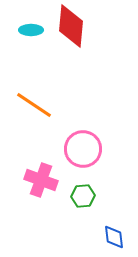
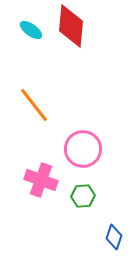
cyan ellipse: rotated 35 degrees clockwise
orange line: rotated 18 degrees clockwise
blue diamond: rotated 25 degrees clockwise
